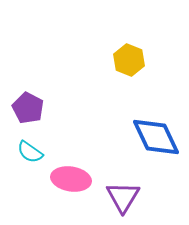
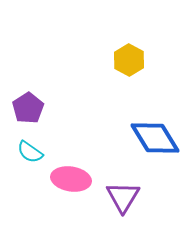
yellow hexagon: rotated 8 degrees clockwise
purple pentagon: rotated 12 degrees clockwise
blue diamond: moved 1 px left, 1 px down; rotated 6 degrees counterclockwise
